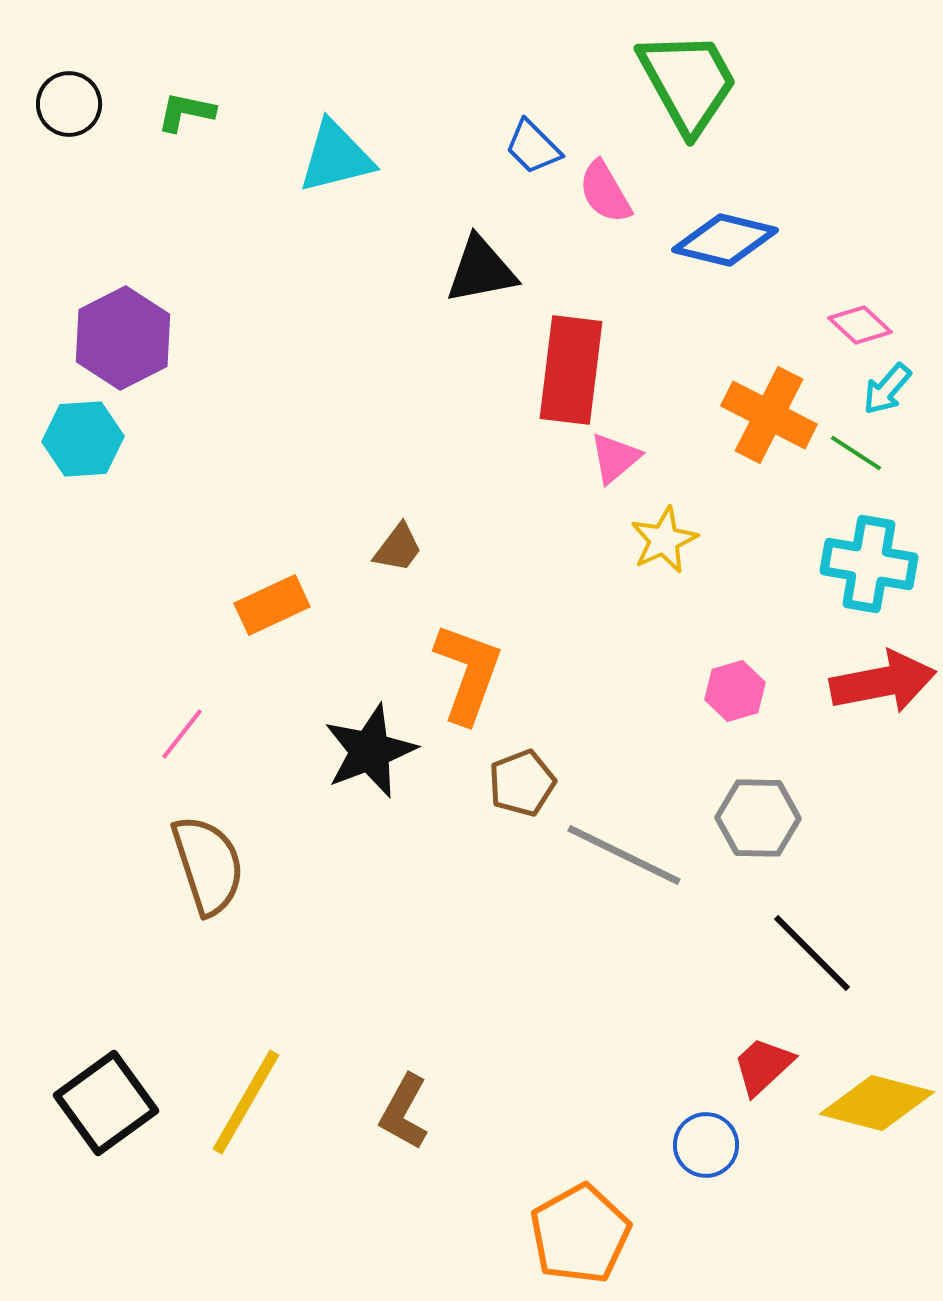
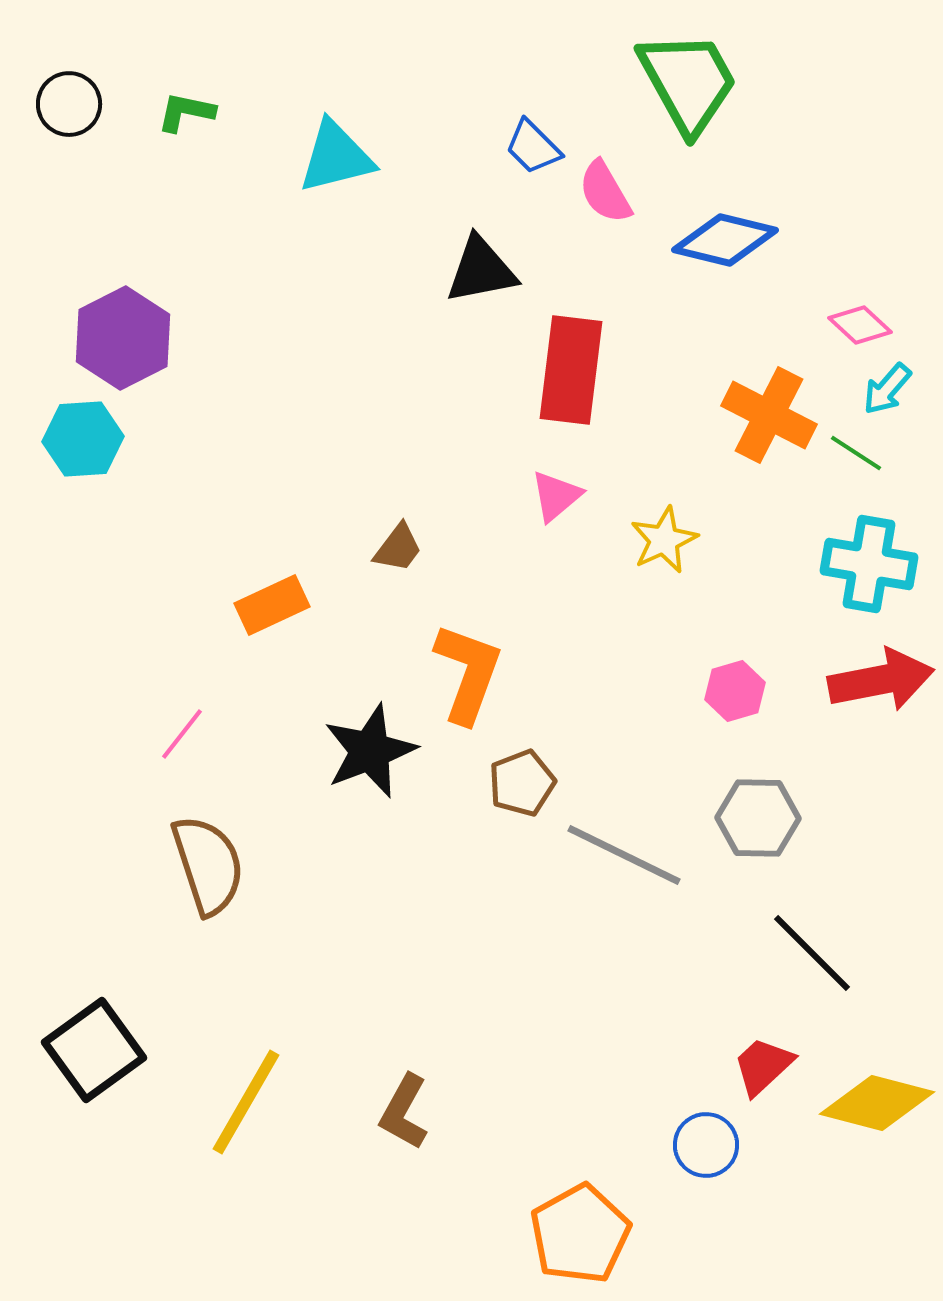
pink triangle: moved 59 px left, 38 px down
red arrow: moved 2 px left, 2 px up
black square: moved 12 px left, 53 px up
